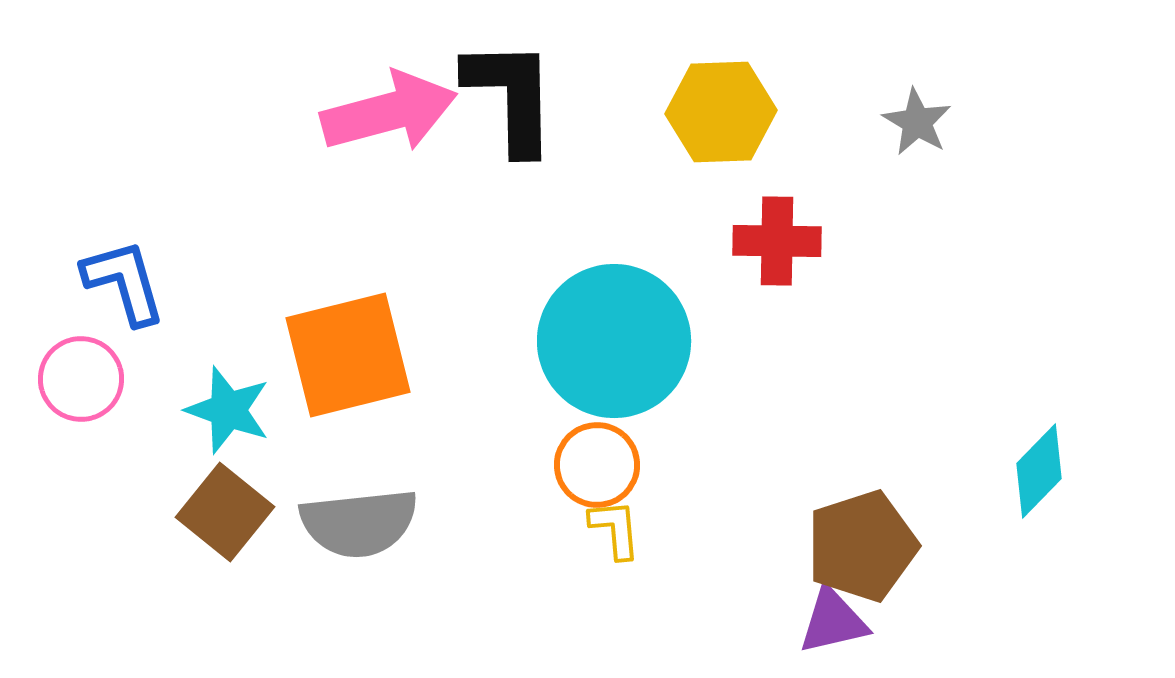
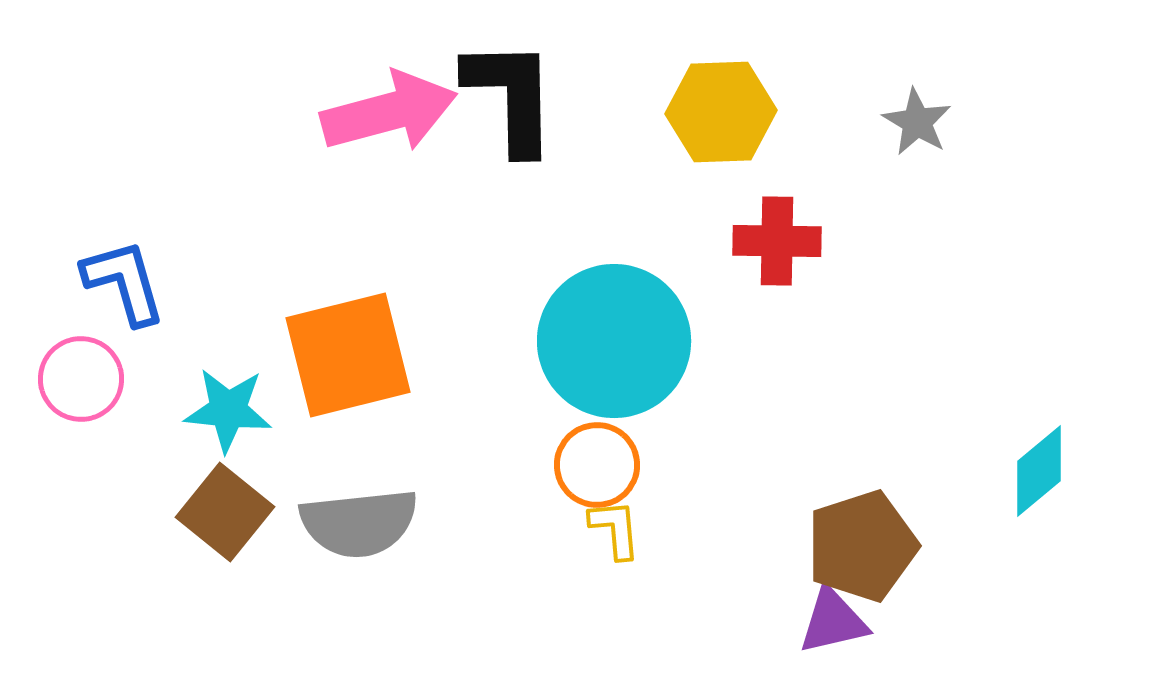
cyan star: rotated 14 degrees counterclockwise
cyan diamond: rotated 6 degrees clockwise
